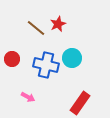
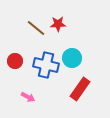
red star: rotated 21 degrees clockwise
red circle: moved 3 px right, 2 px down
red rectangle: moved 14 px up
